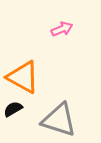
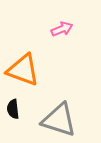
orange triangle: moved 7 px up; rotated 9 degrees counterclockwise
black semicircle: rotated 66 degrees counterclockwise
